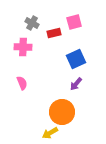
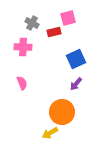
pink square: moved 6 px left, 4 px up
red rectangle: moved 1 px up
